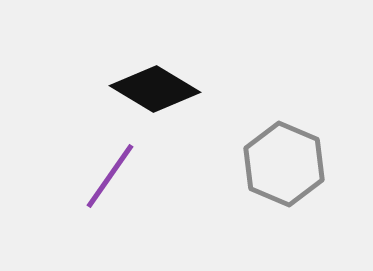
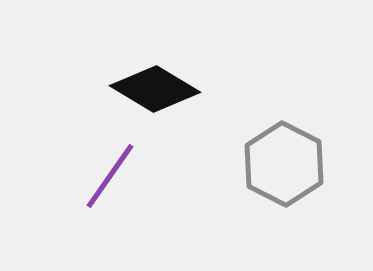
gray hexagon: rotated 4 degrees clockwise
